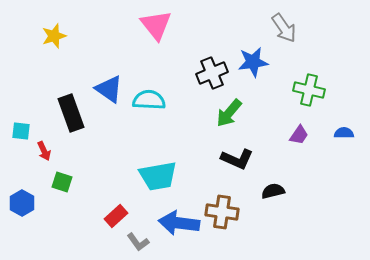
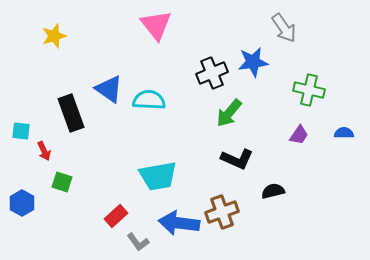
brown cross: rotated 28 degrees counterclockwise
